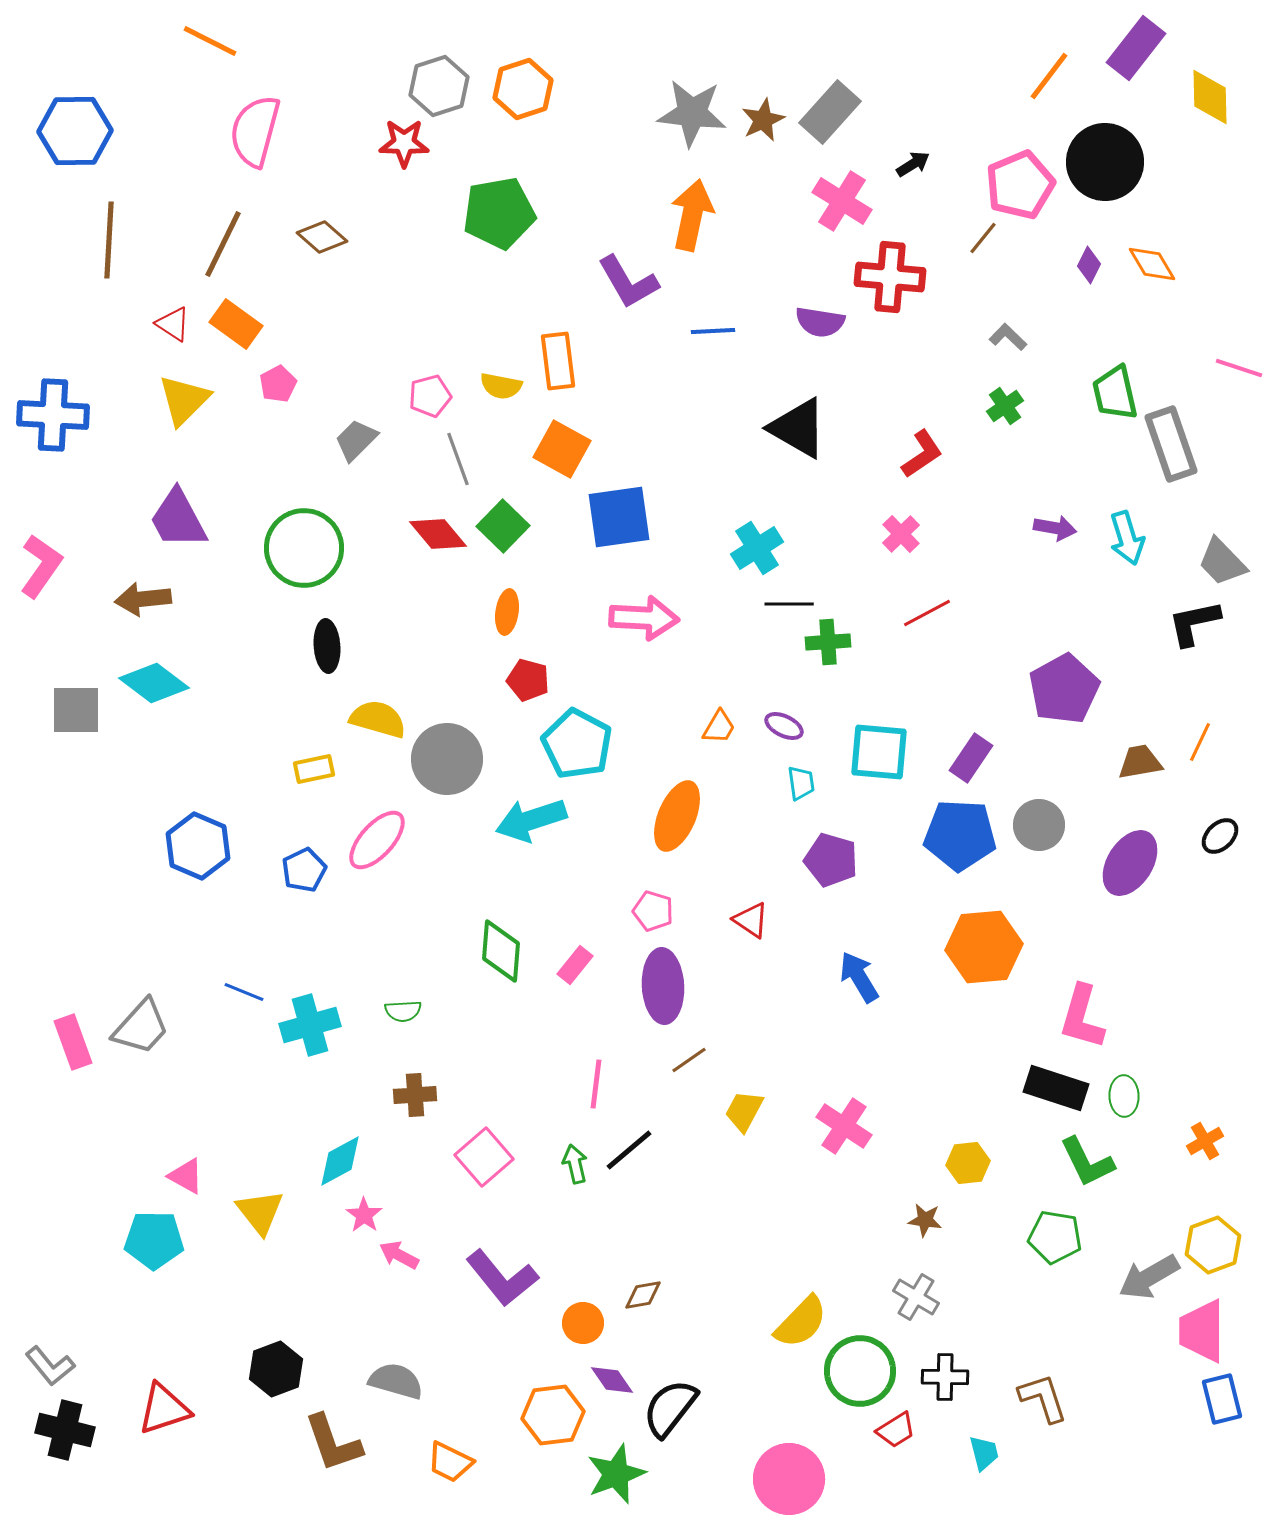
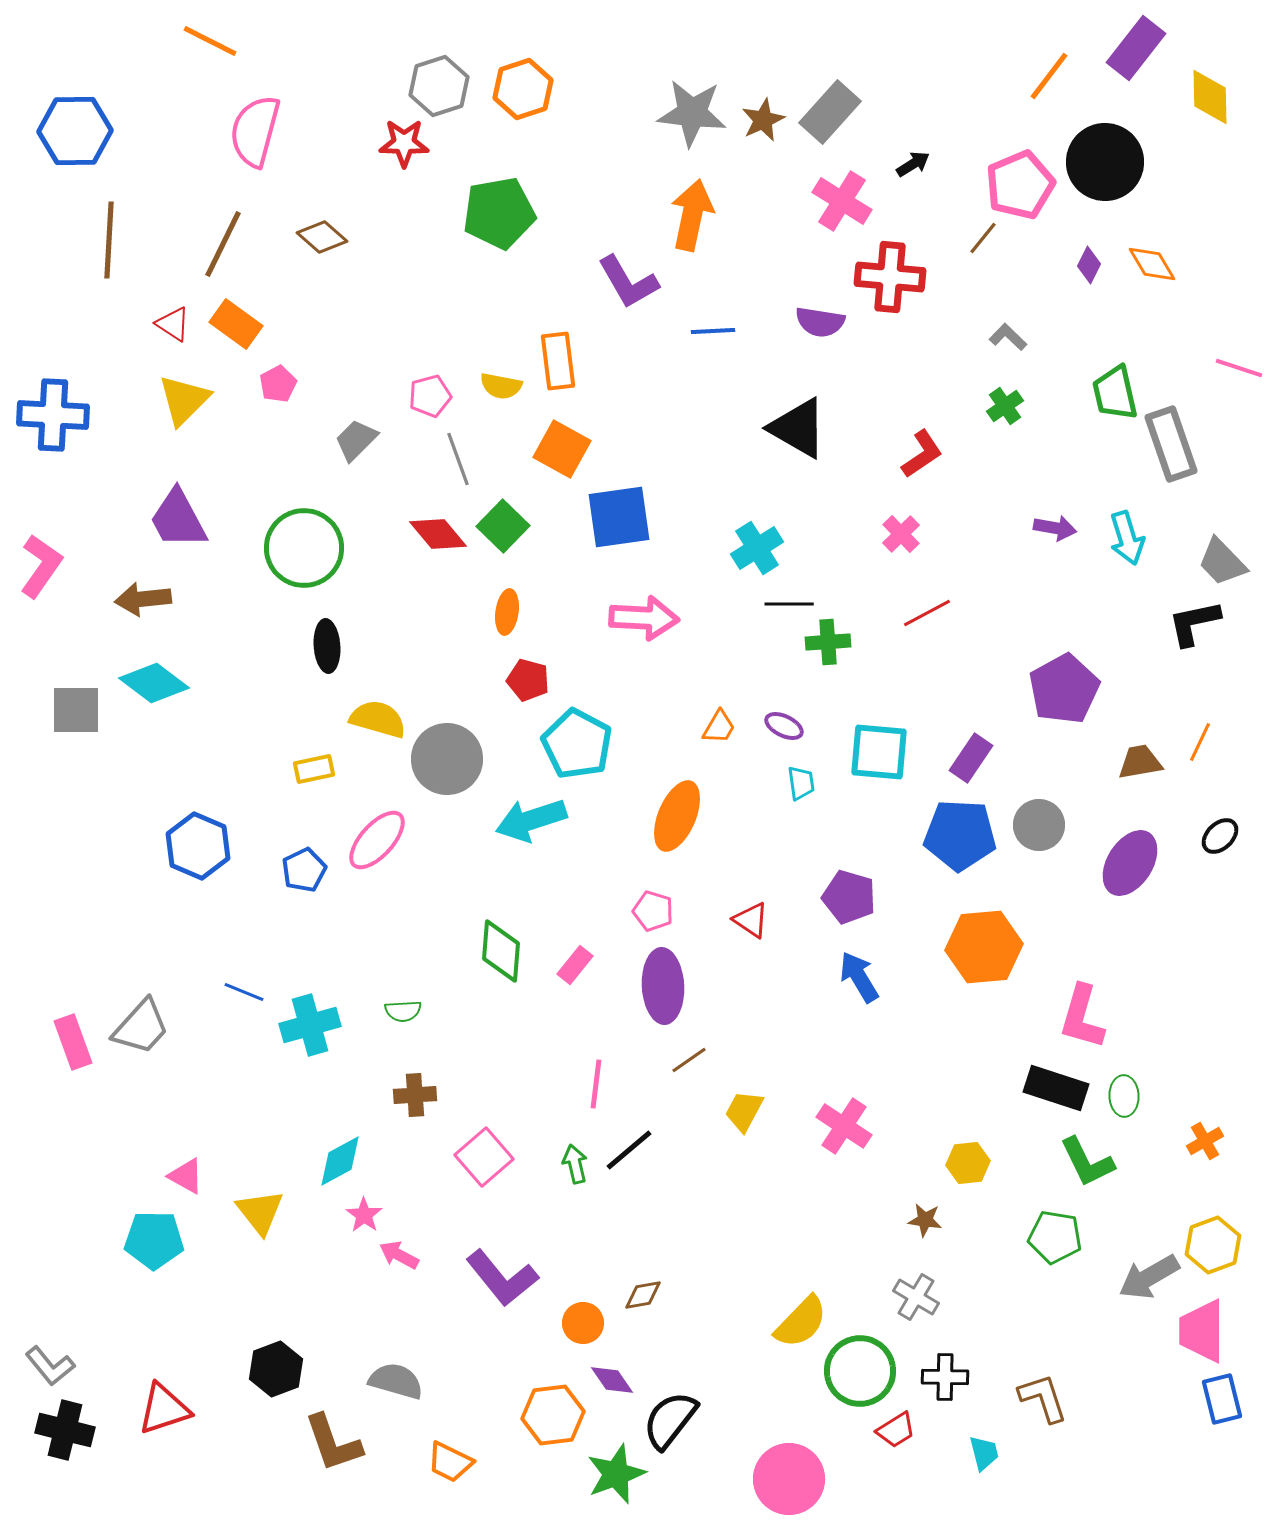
purple pentagon at (831, 860): moved 18 px right, 37 px down
black semicircle at (670, 1408): moved 12 px down
